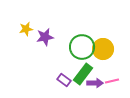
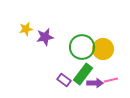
pink line: moved 1 px left, 1 px up
